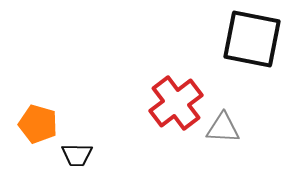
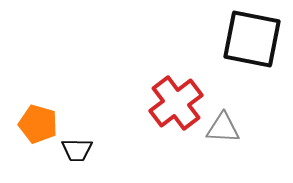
black trapezoid: moved 5 px up
